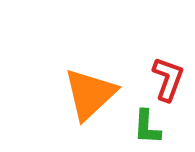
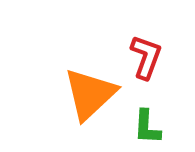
red L-shape: moved 22 px left, 22 px up
